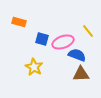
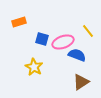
orange rectangle: rotated 32 degrees counterclockwise
brown triangle: moved 8 px down; rotated 30 degrees counterclockwise
